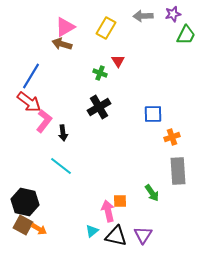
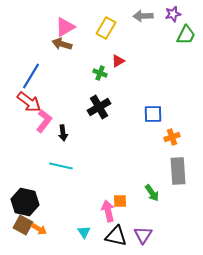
red triangle: rotated 32 degrees clockwise
cyan line: rotated 25 degrees counterclockwise
cyan triangle: moved 8 px left, 1 px down; rotated 24 degrees counterclockwise
